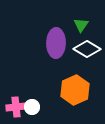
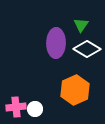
white circle: moved 3 px right, 2 px down
